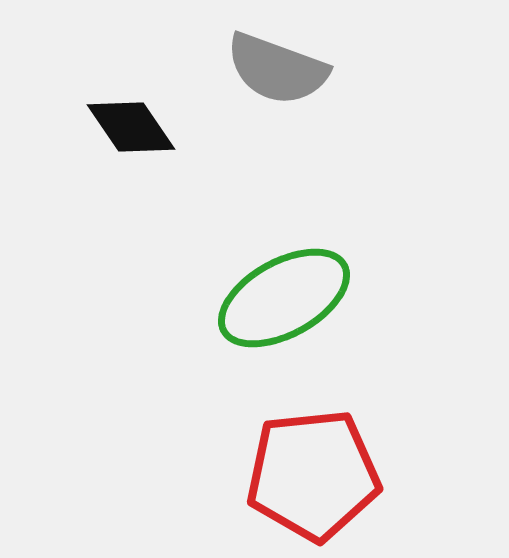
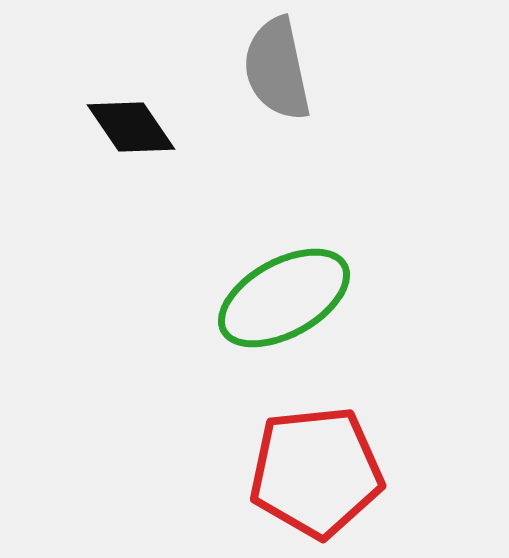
gray semicircle: rotated 58 degrees clockwise
red pentagon: moved 3 px right, 3 px up
